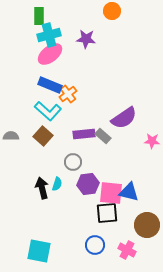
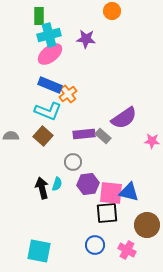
cyan L-shape: rotated 20 degrees counterclockwise
